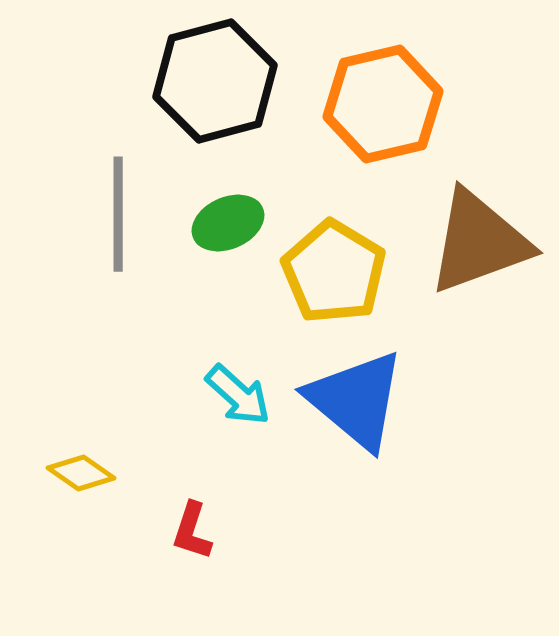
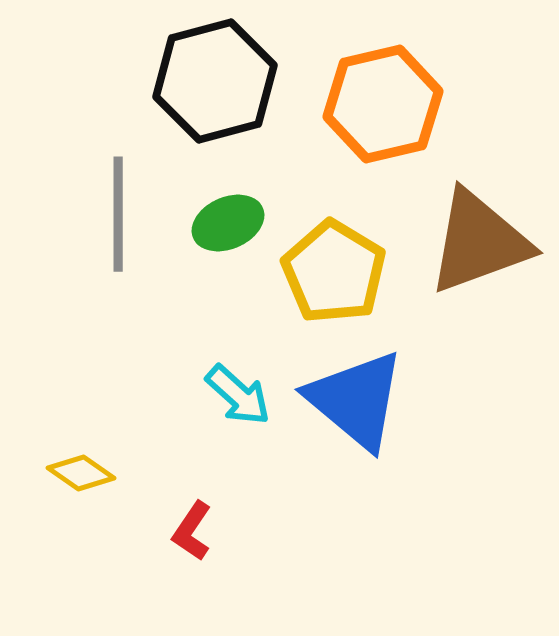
red L-shape: rotated 16 degrees clockwise
